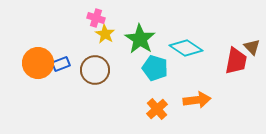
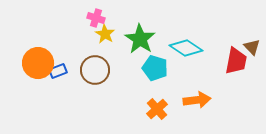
blue rectangle: moved 3 px left, 7 px down
